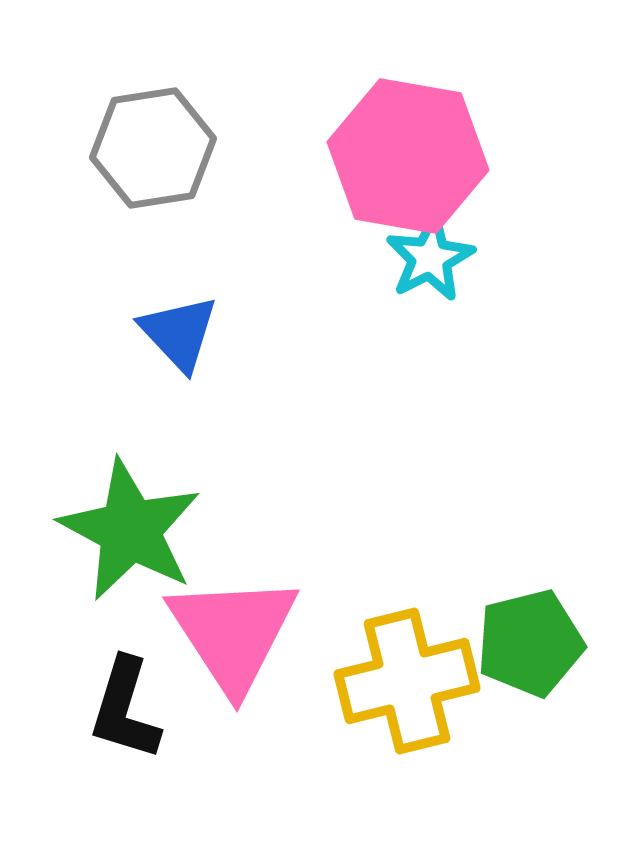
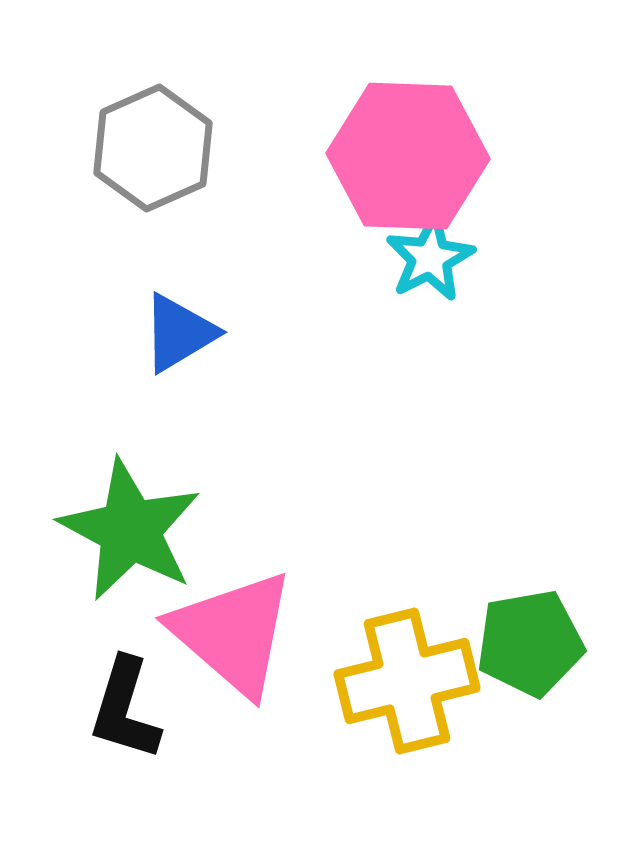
gray hexagon: rotated 15 degrees counterclockwise
pink hexagon: rotated 8 degrees counterclockwise
blue triangle: rotated 42 degrees clockwise
pink triangle: rotated 16 degrees counterclockwise
green pentagon: rotated 4 degrees clockwise
